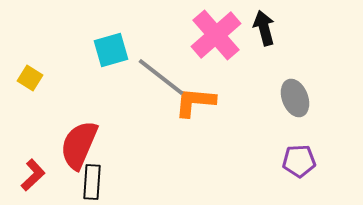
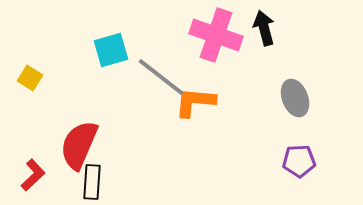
pink cross: rotated 30 degrees counterclockwise
